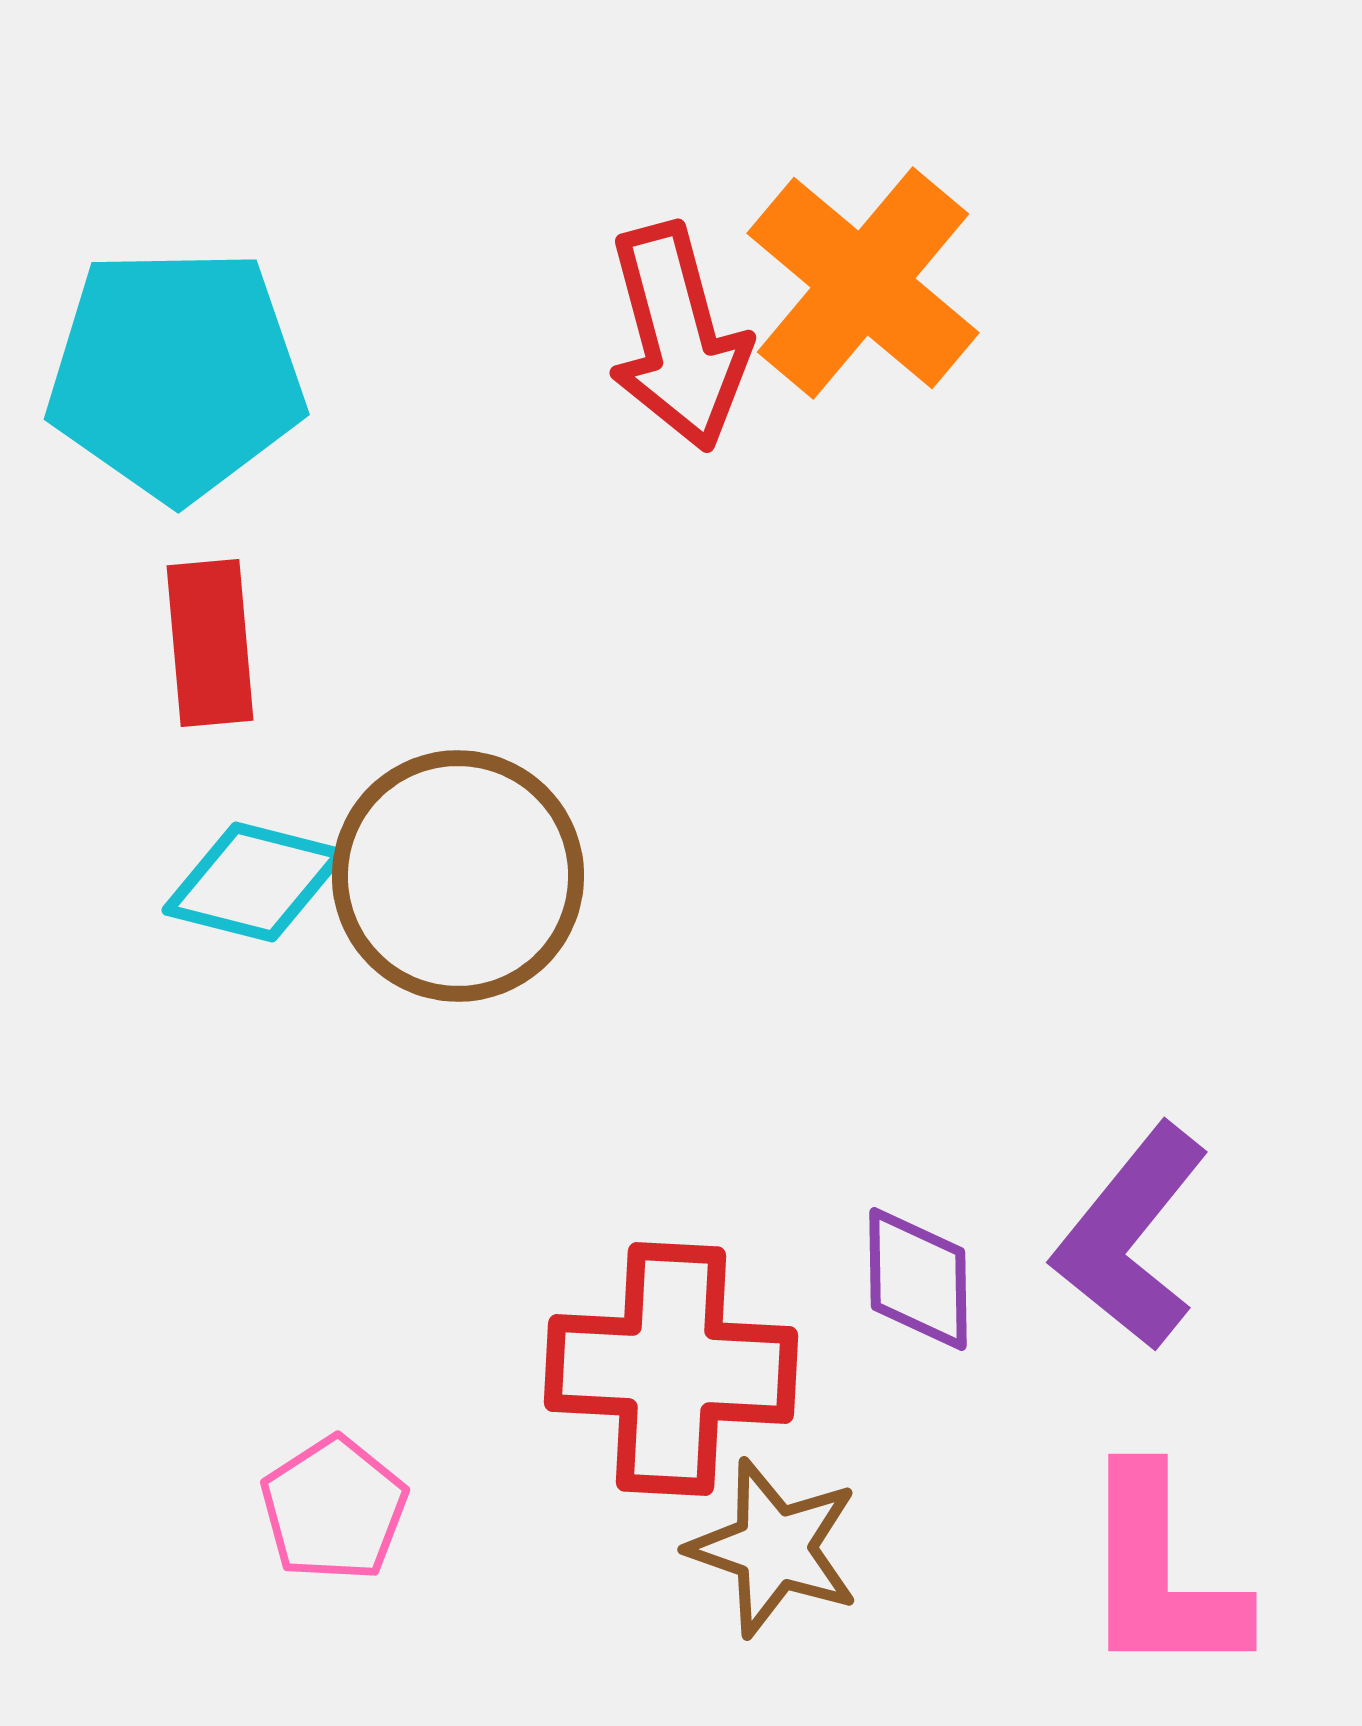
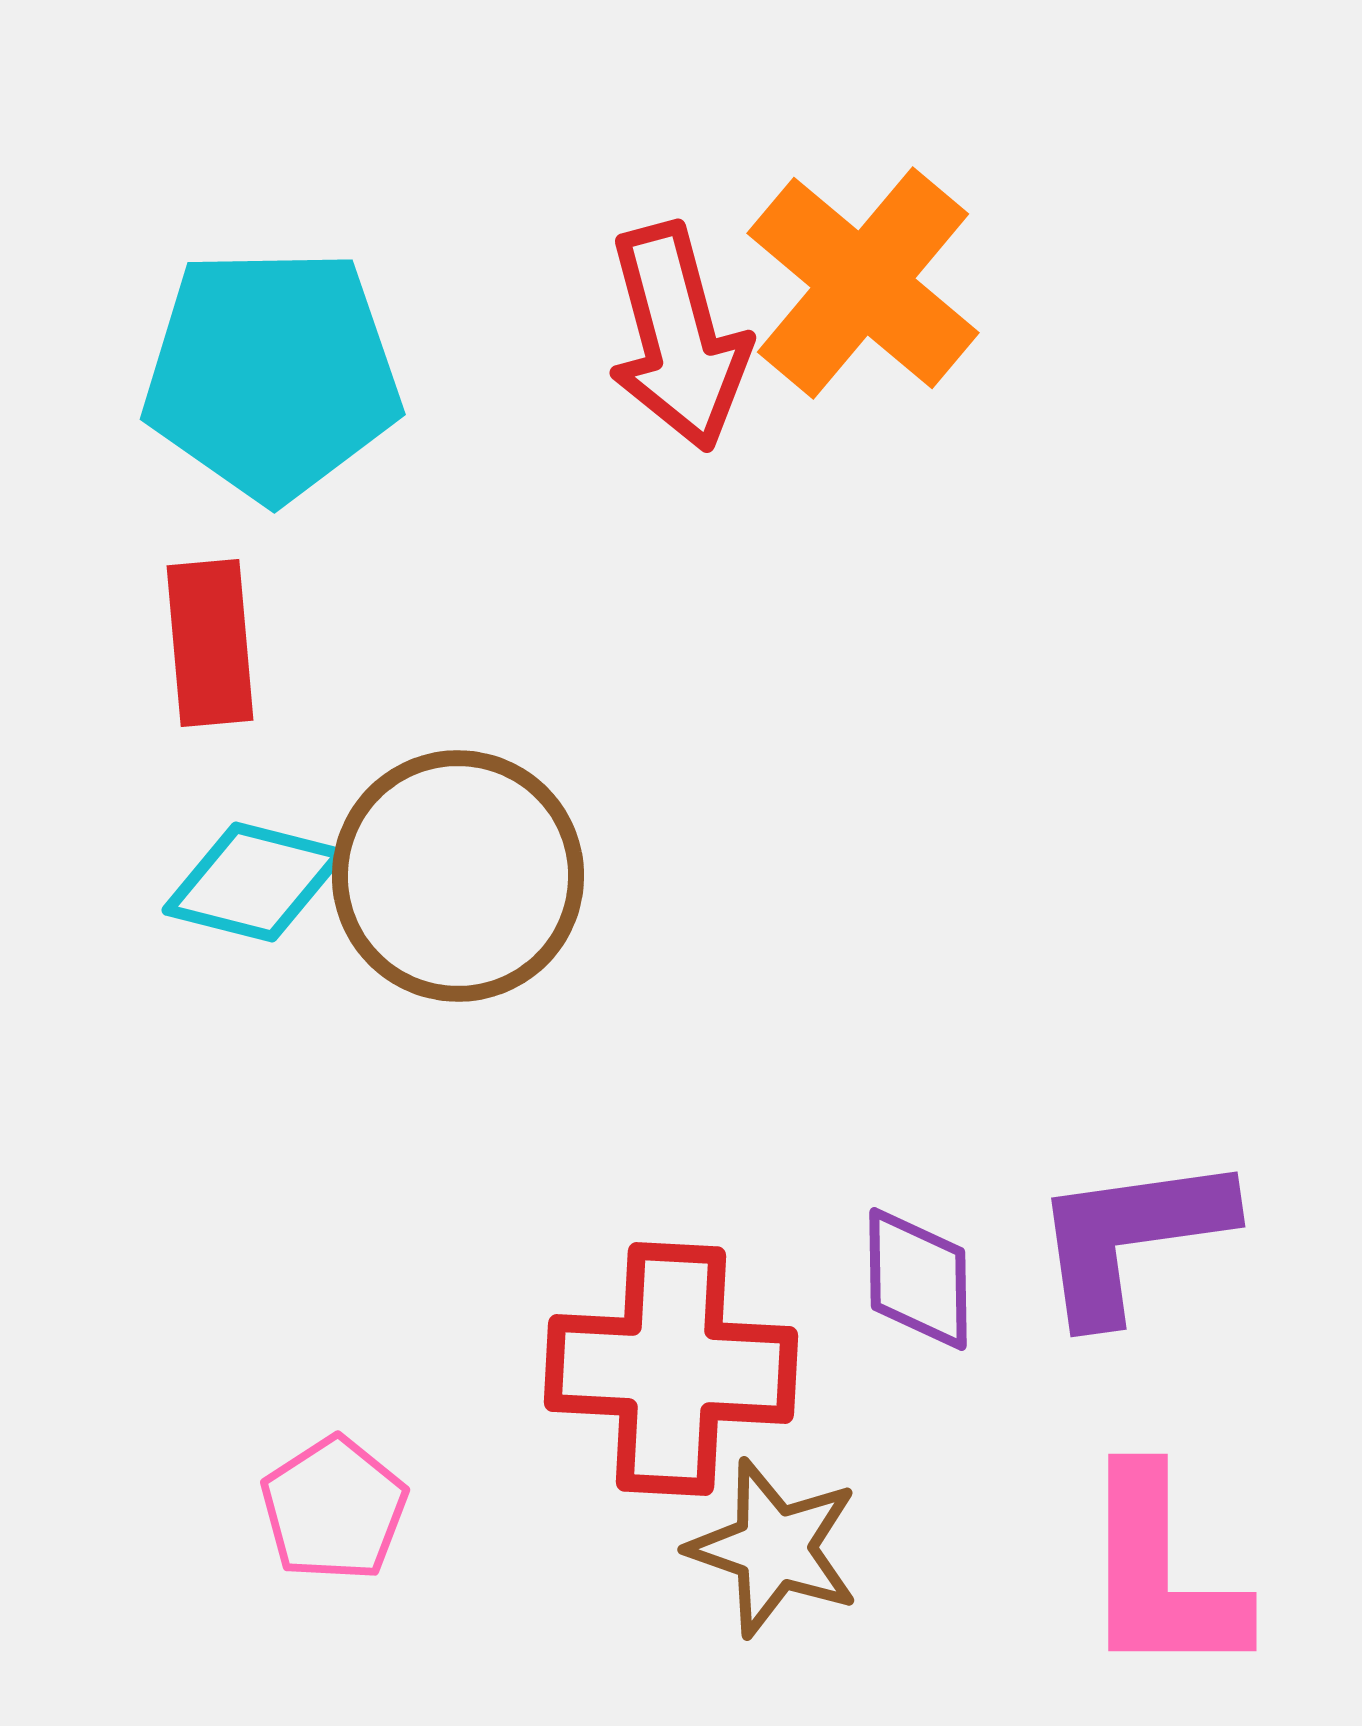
cyan pentagon: moved 96 px right
purple L-shape: rotated 43 degrees clockwise
